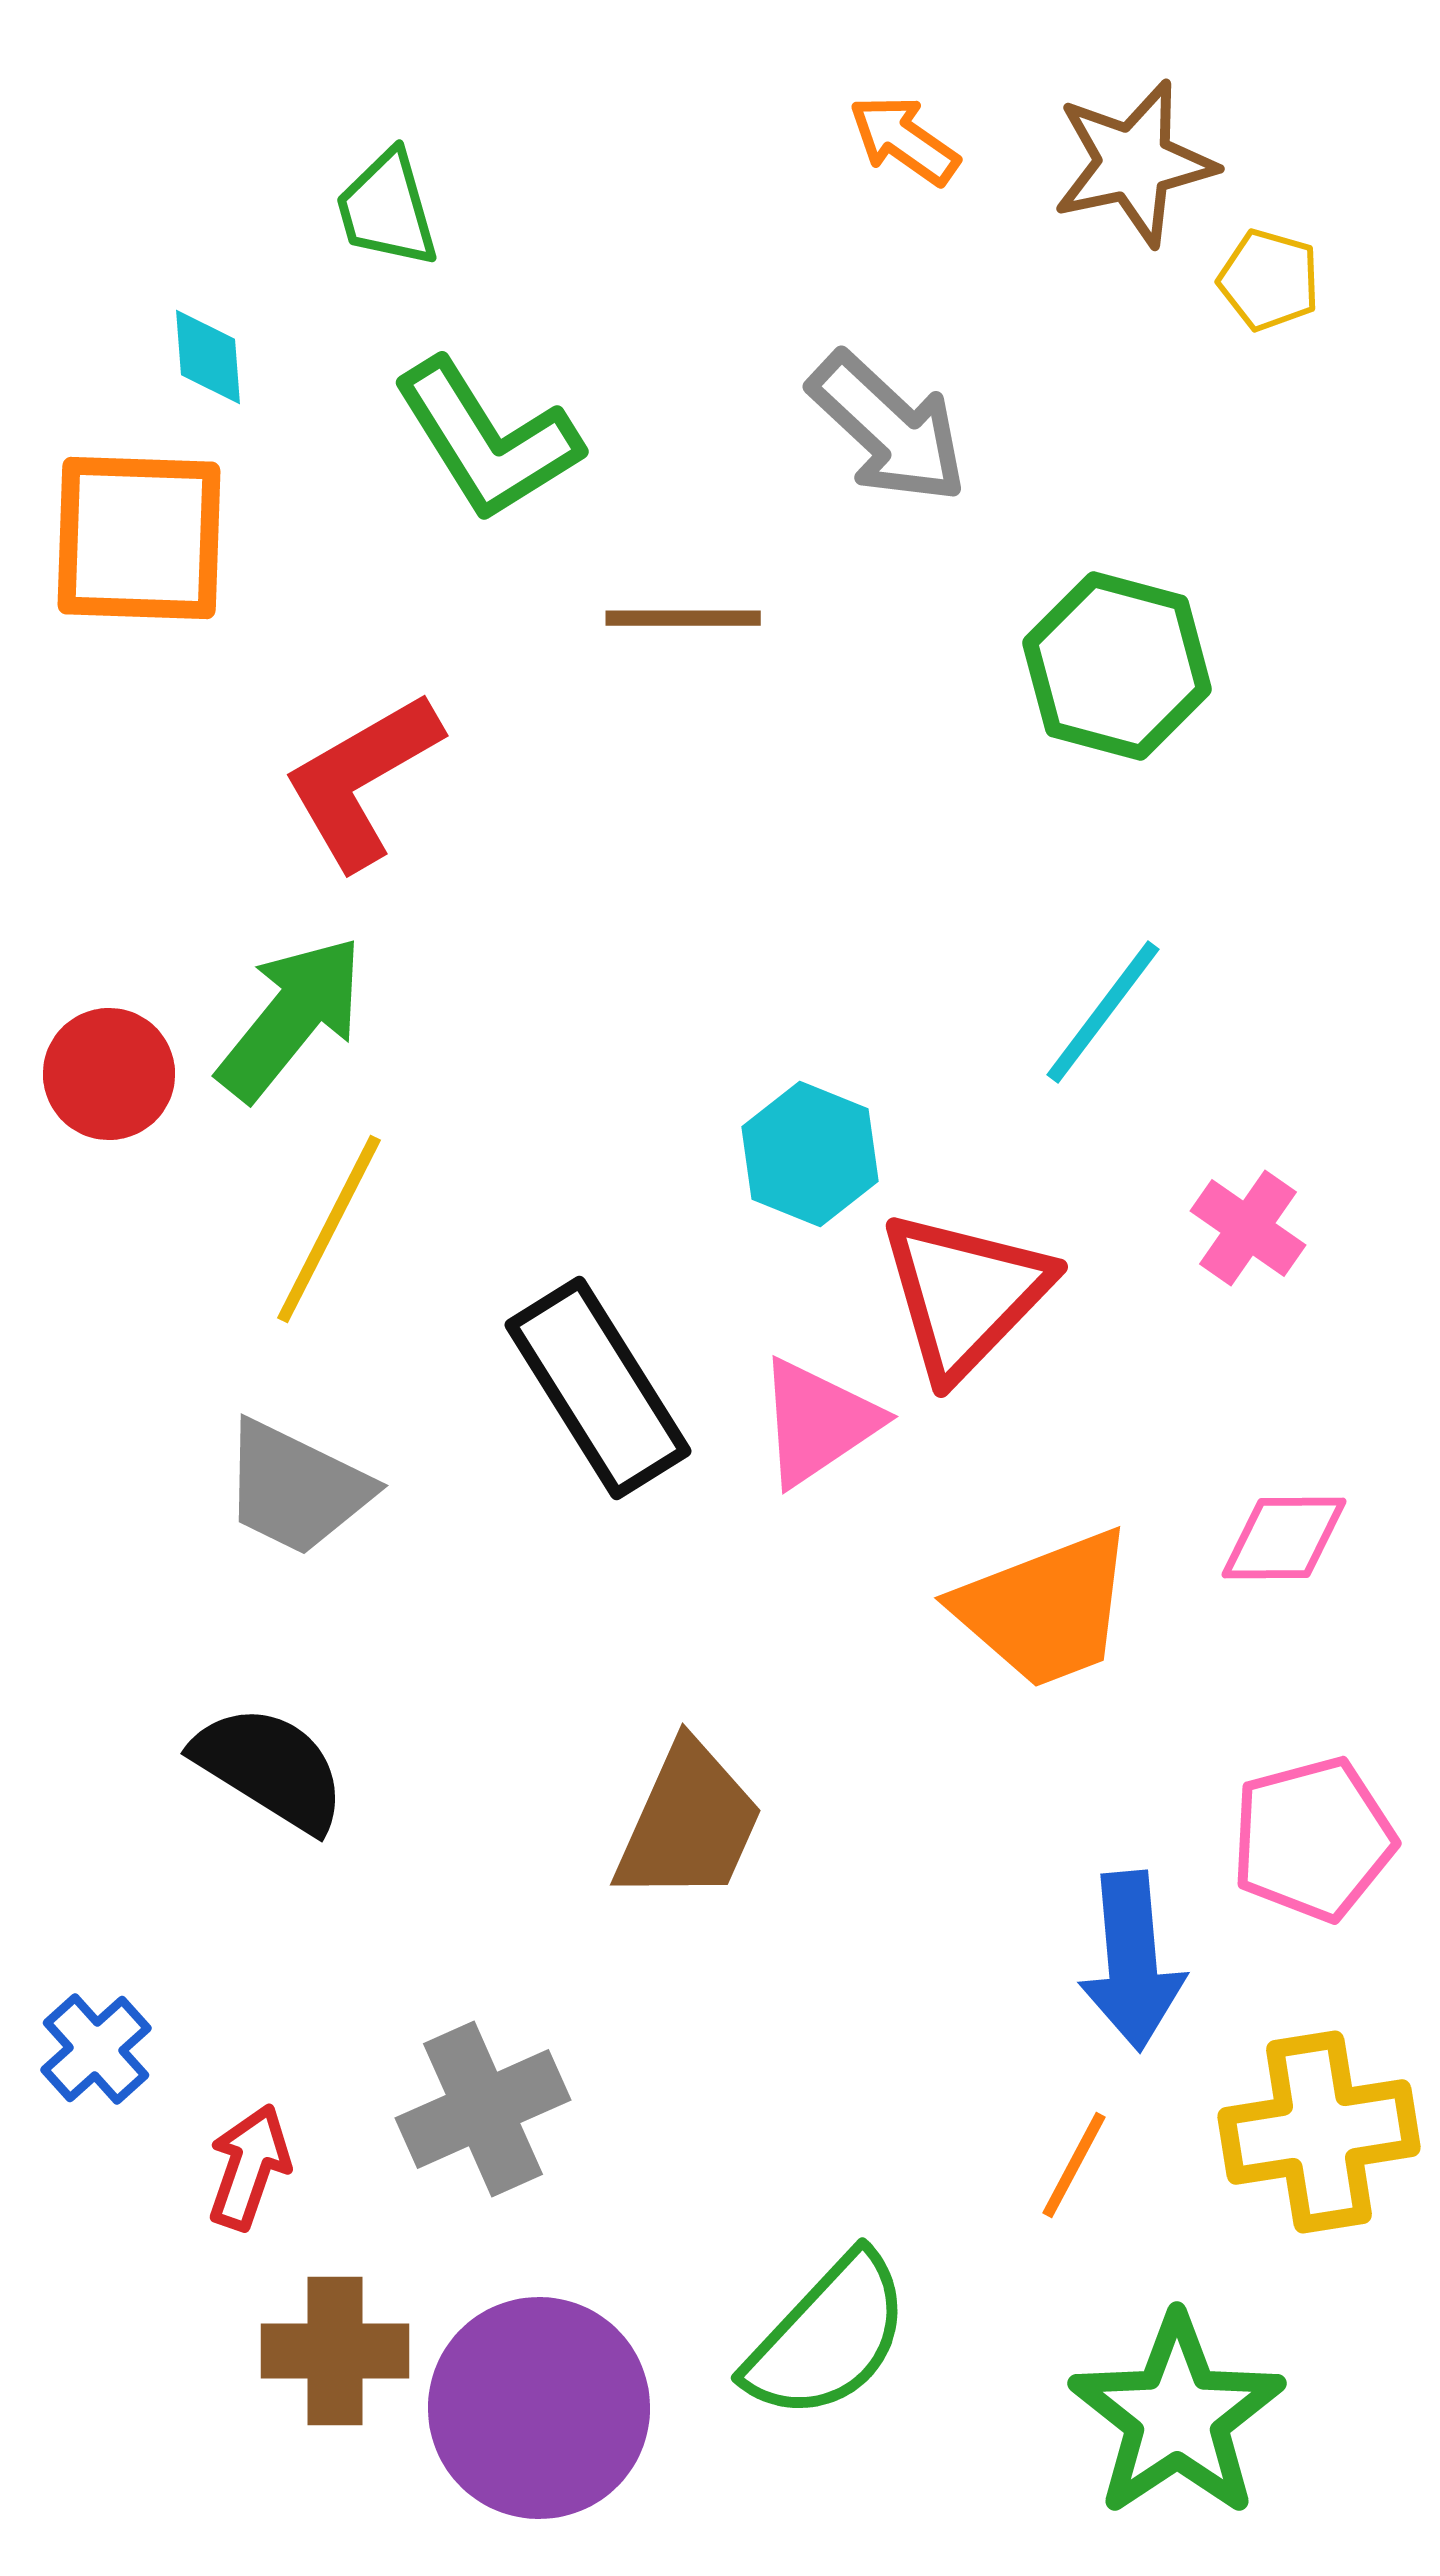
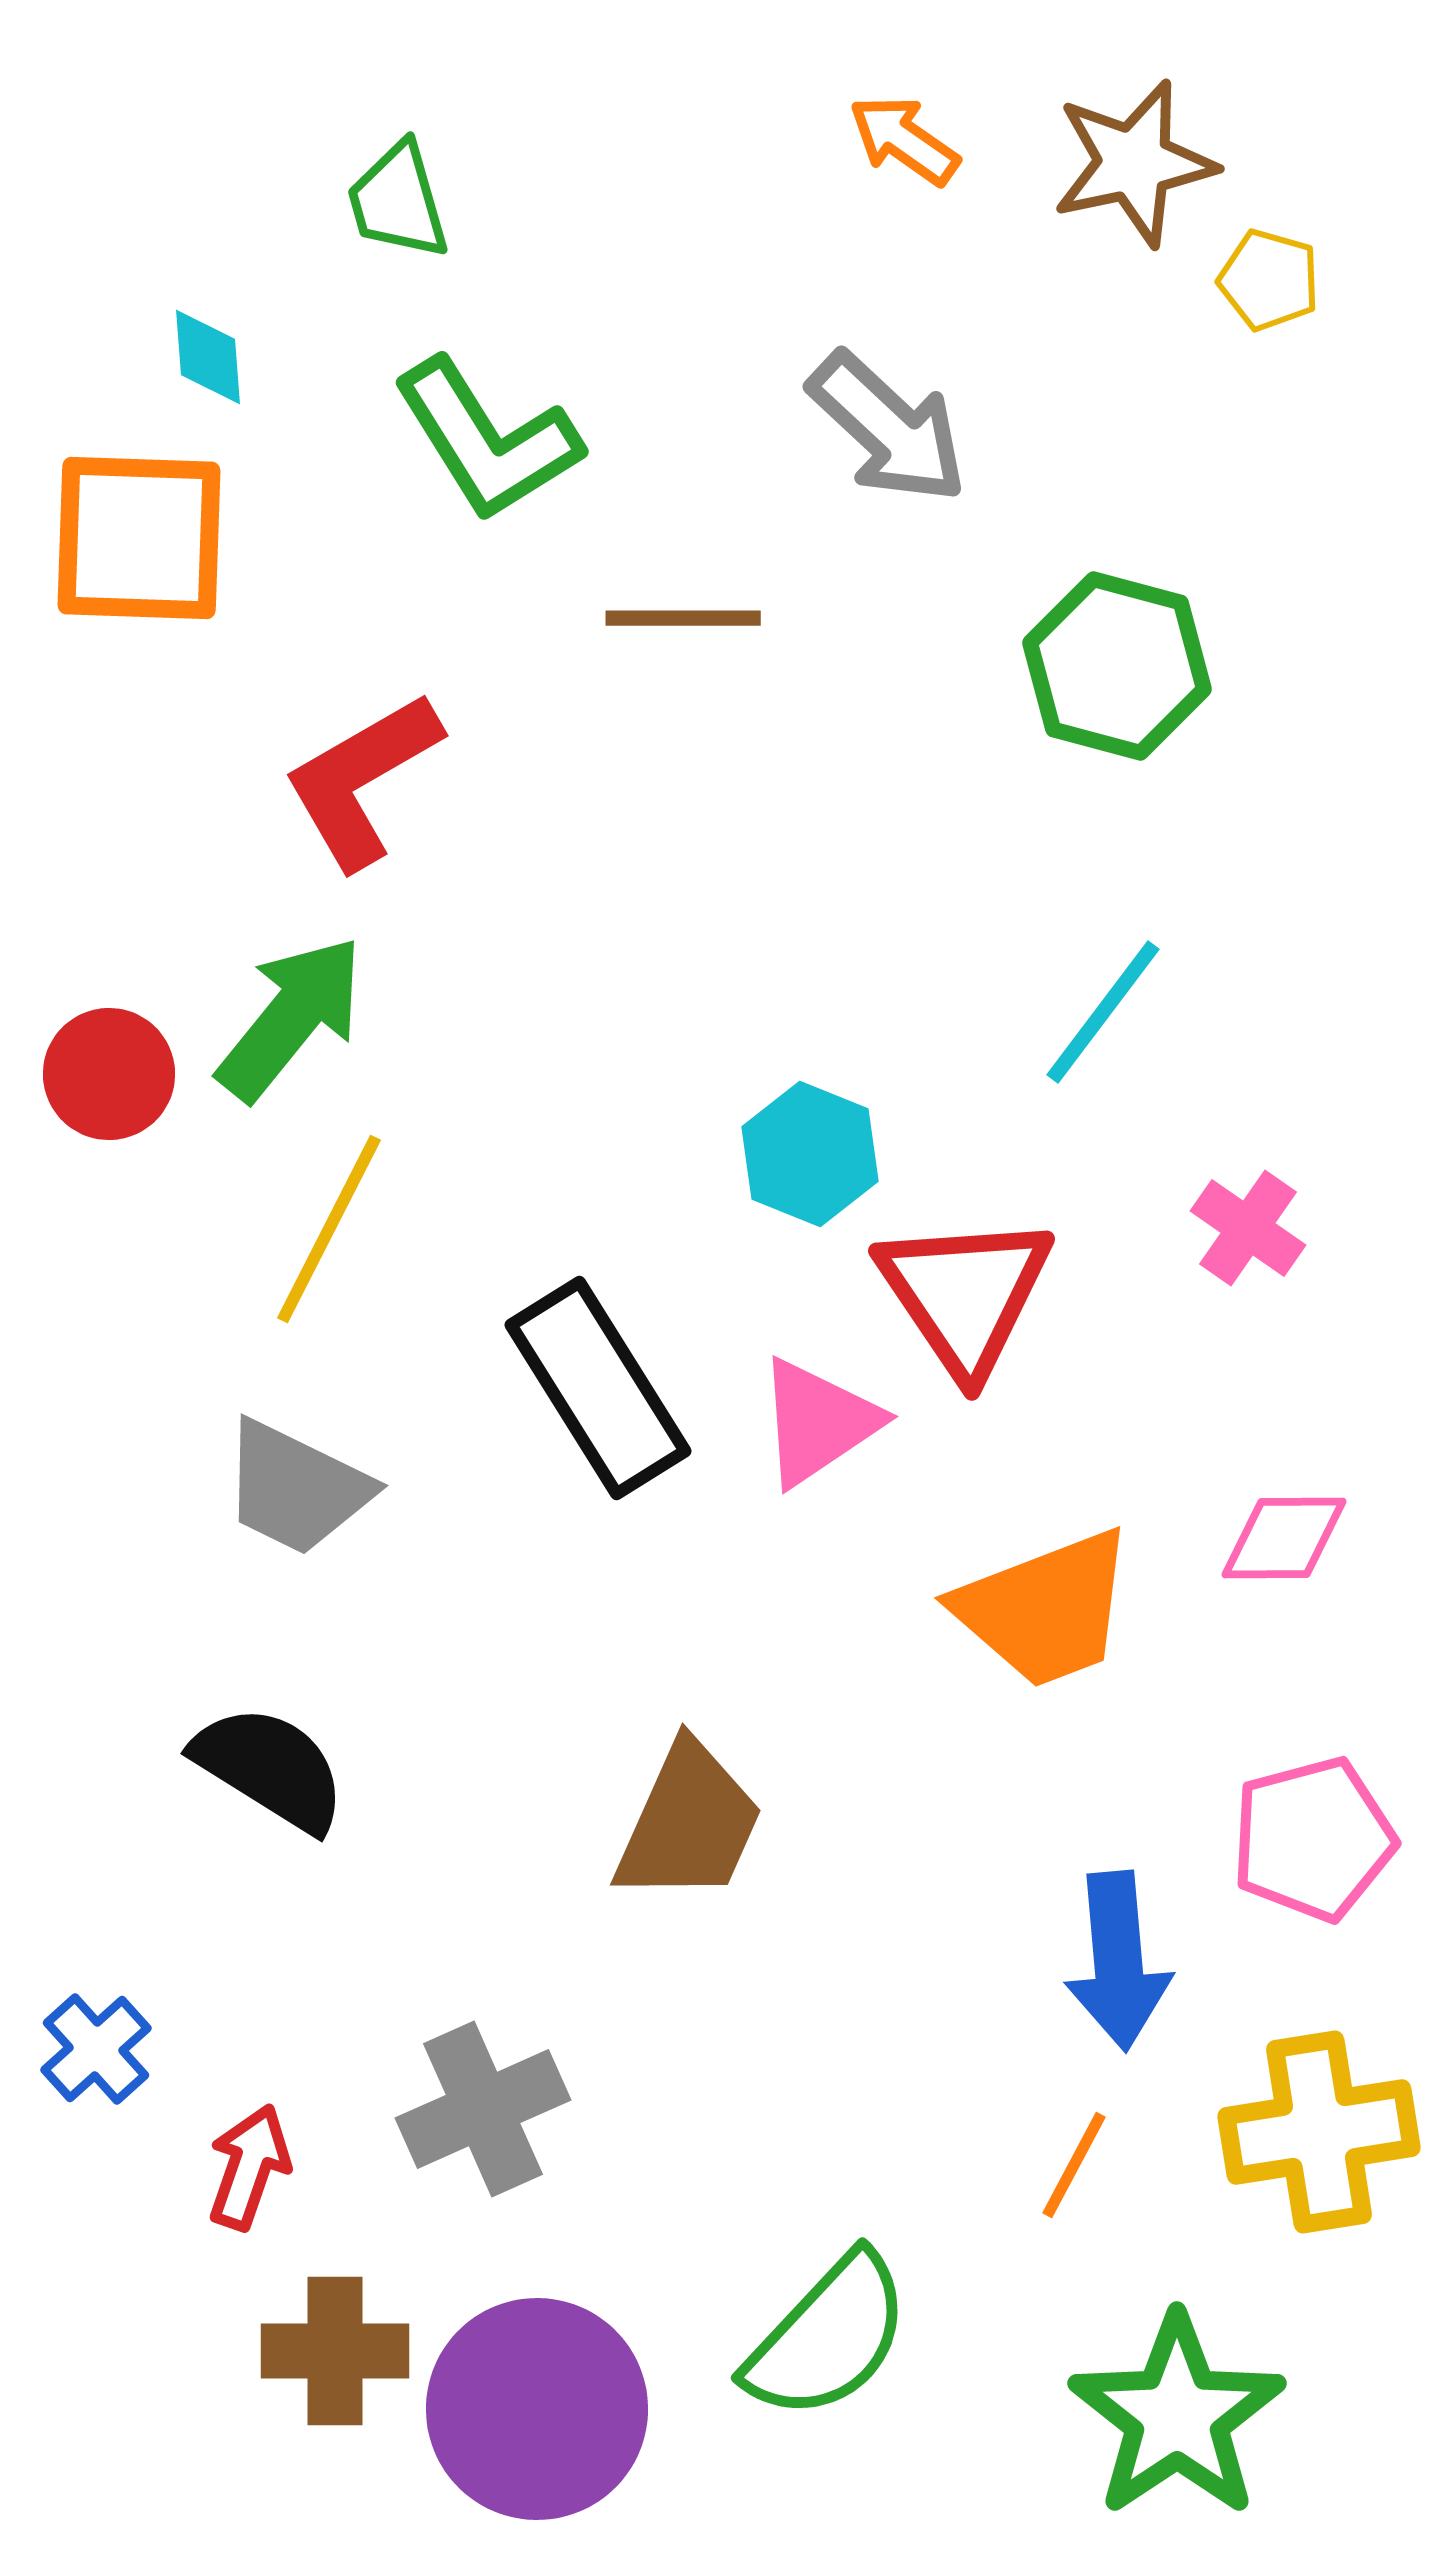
green trapezoid: moved 11 px right, 8 px up
red triangle: rotated 18 degrees counterclockwise
blue arrow: moved 14 px left
purple circle: moved 2 px left, 1 px down
